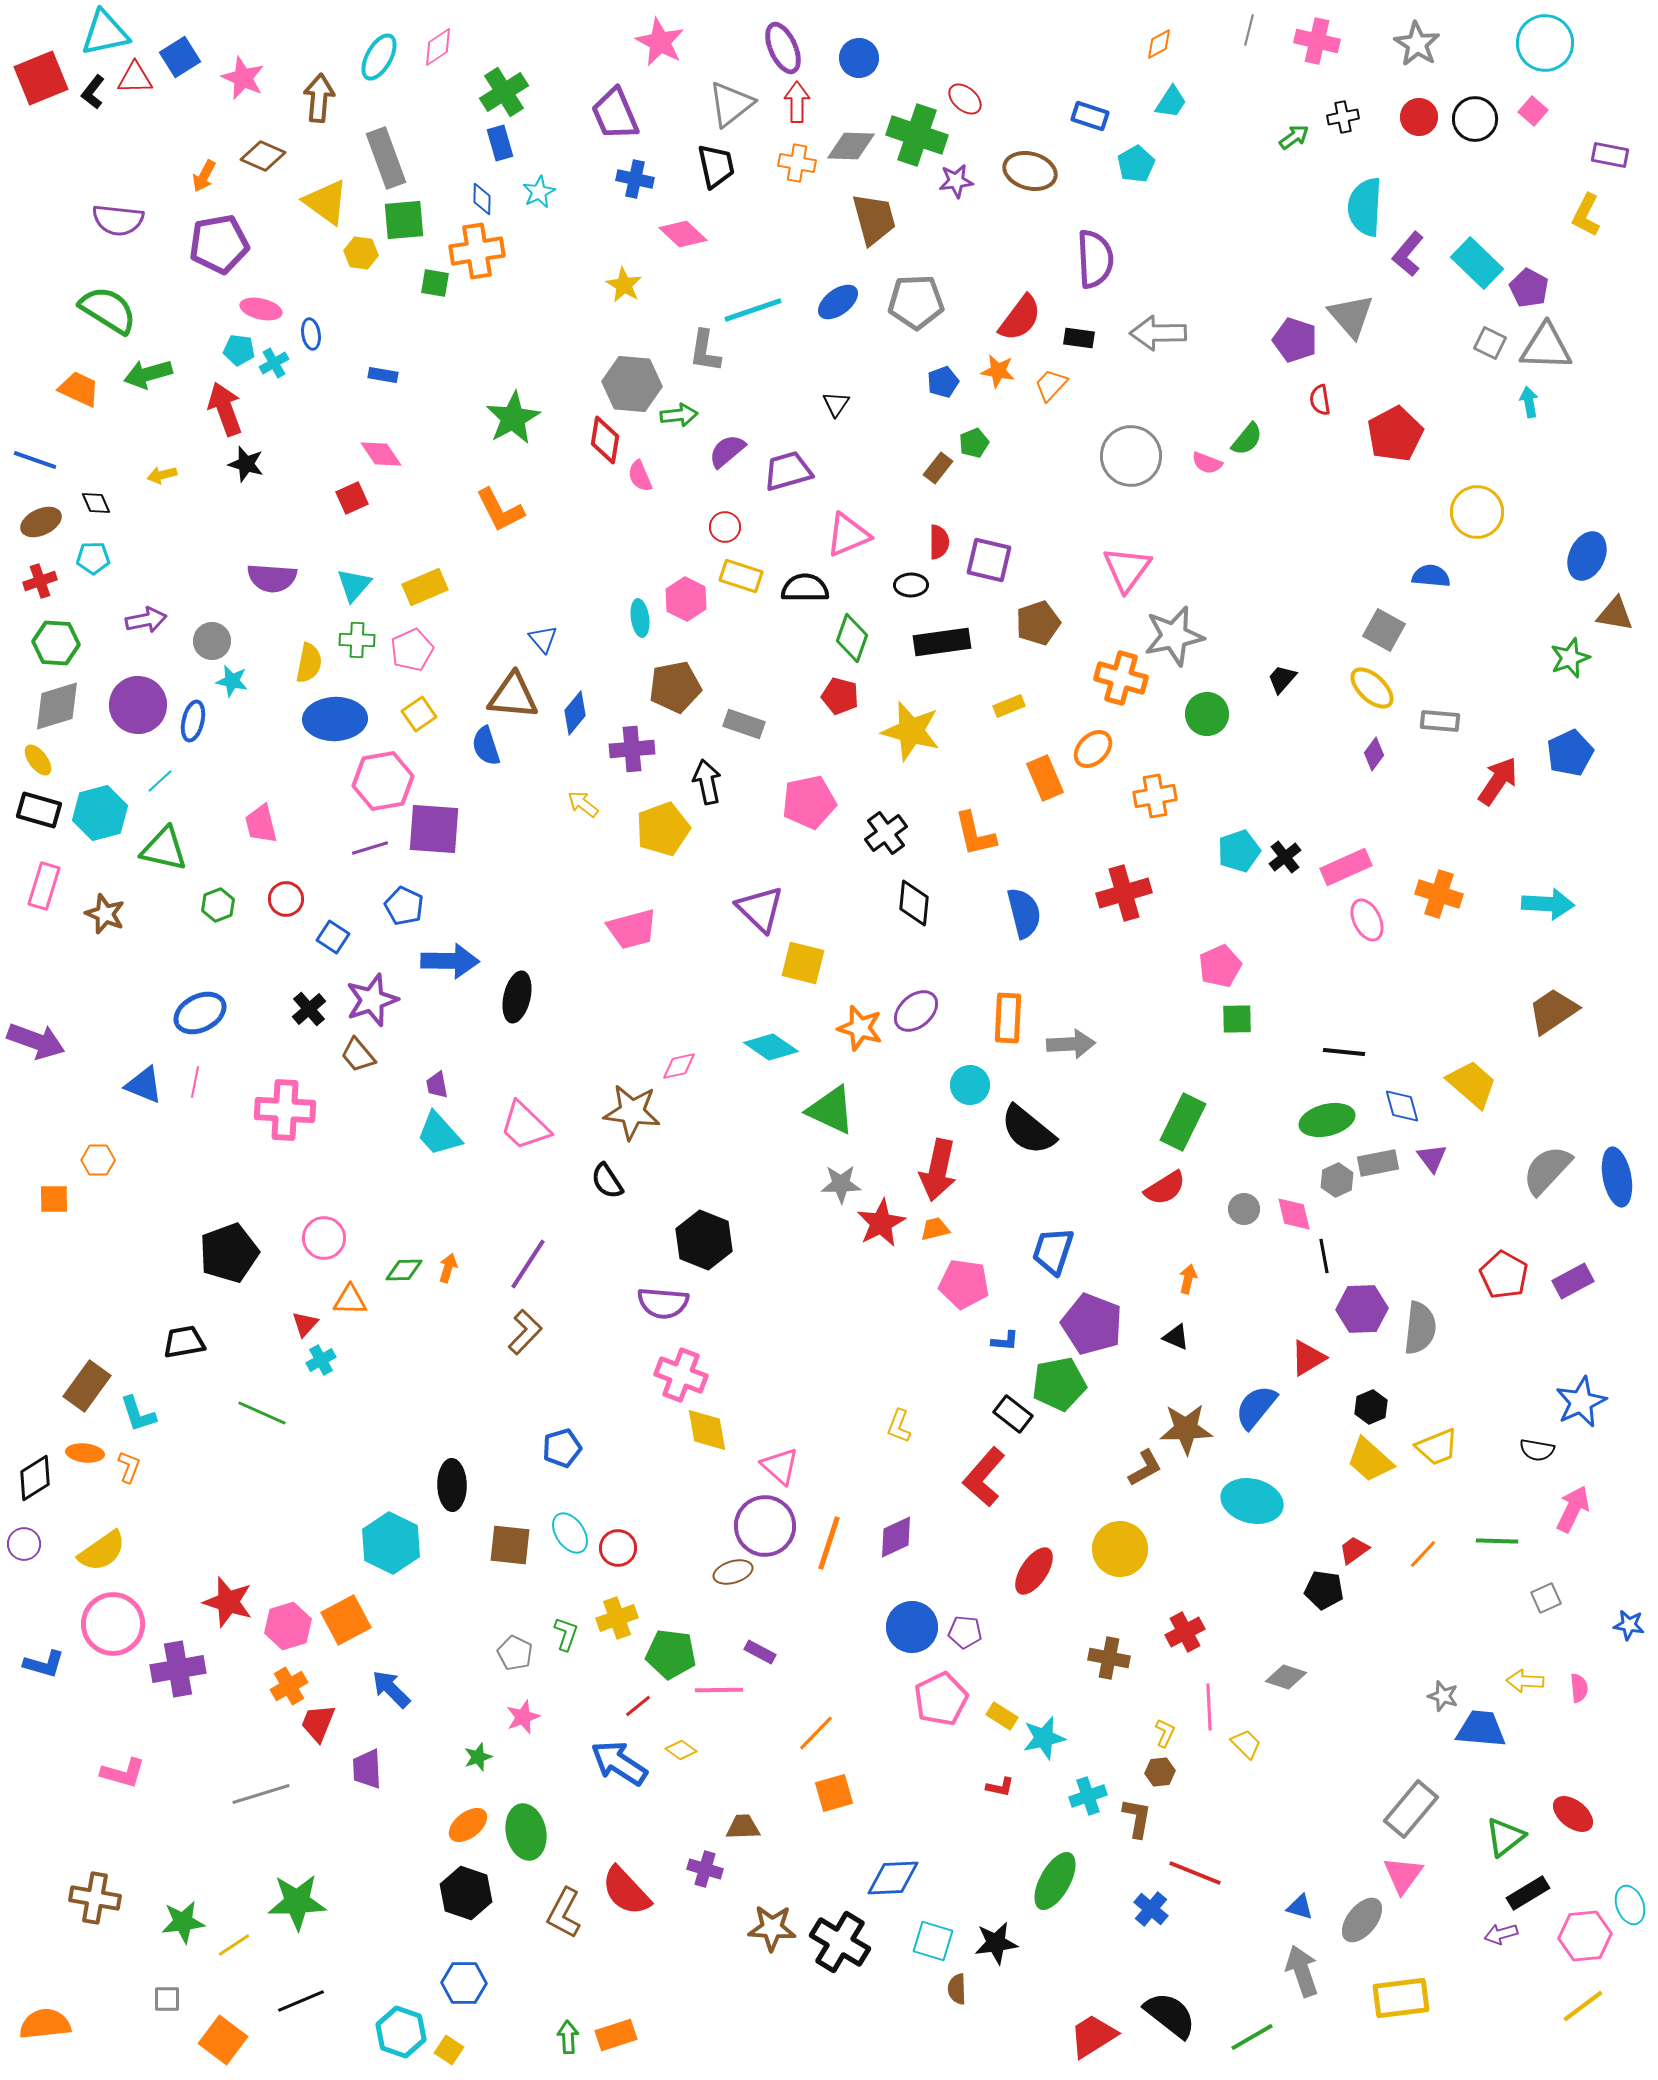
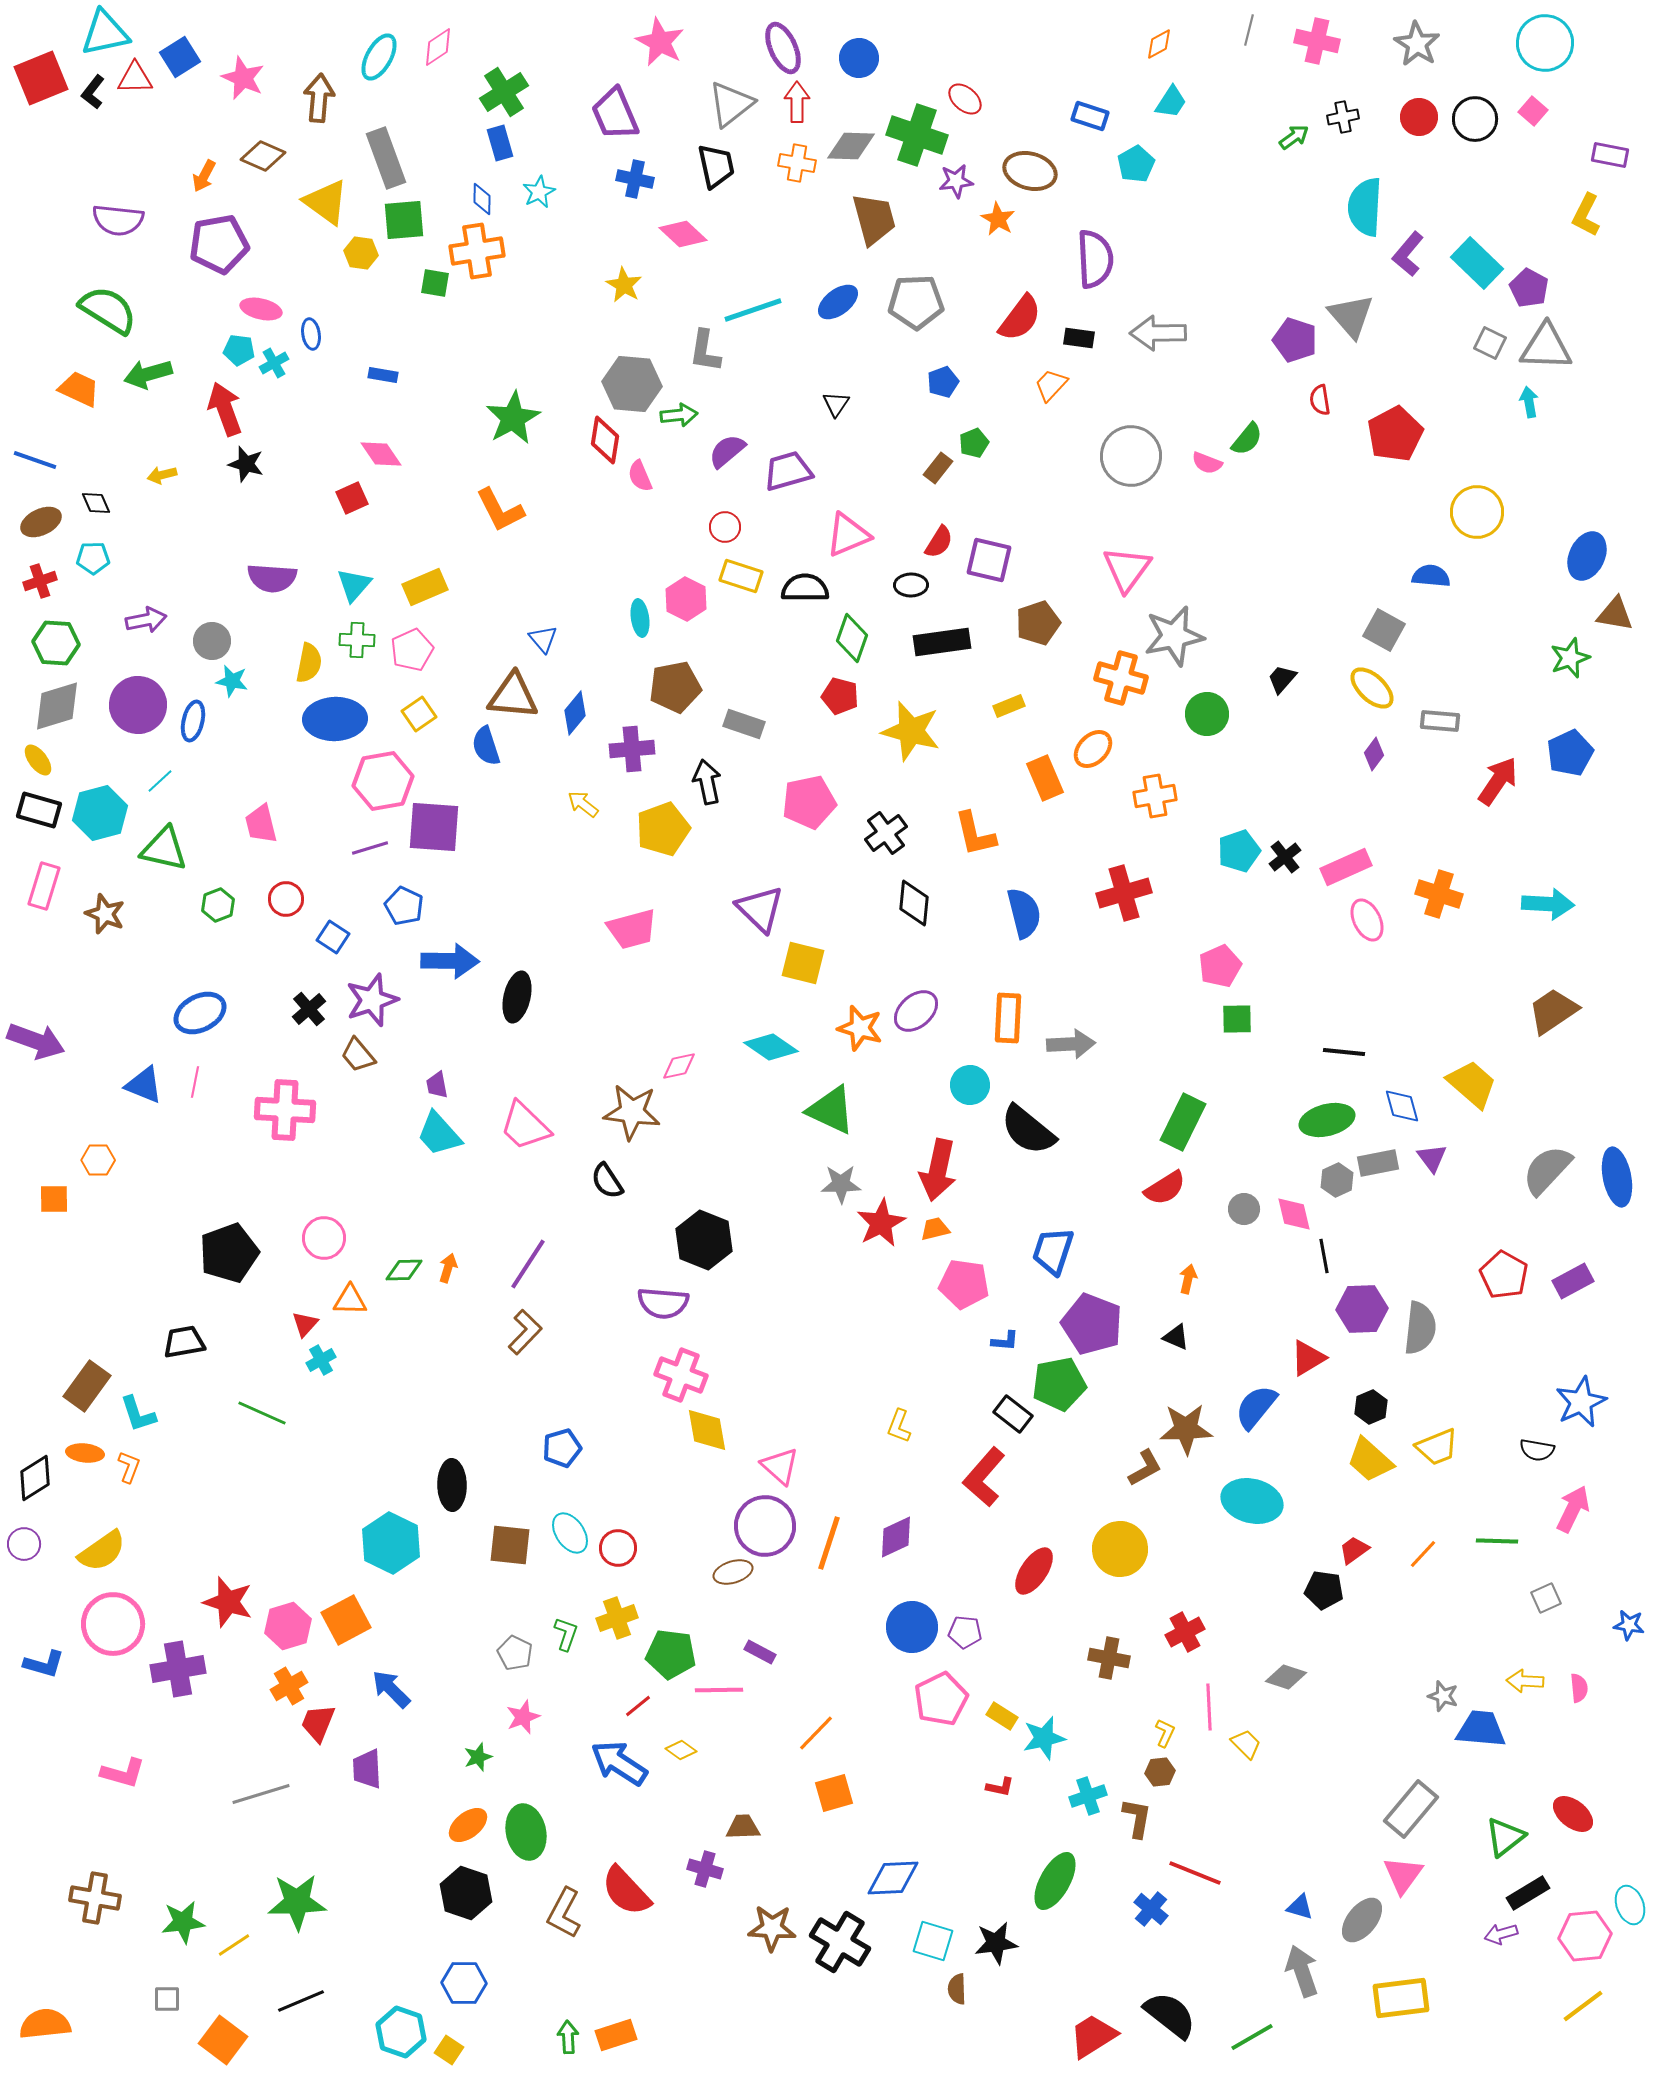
orange star at (998, 371): moved 152 px up; rotated 20 degrees clockwise
red semicircle at (939, 542): rotated 32 degrees clockwise
purple square at (434, 829): moved 2 px up
